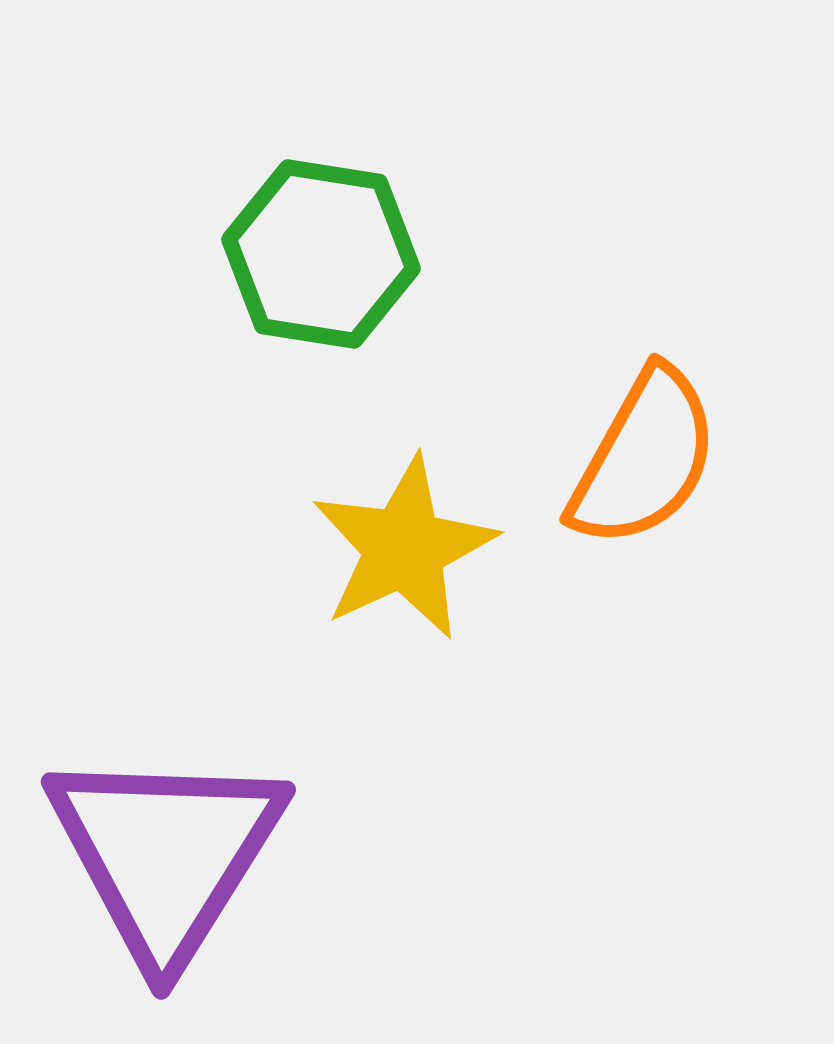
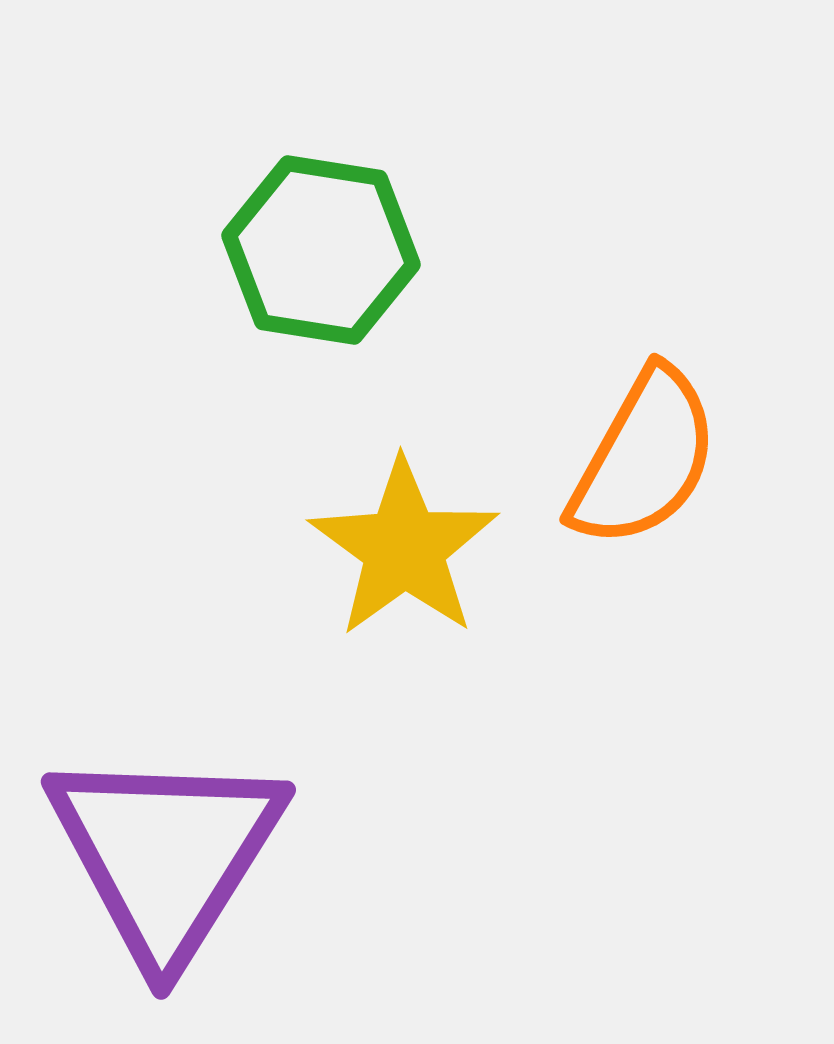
green hexagon: moved 4 px up
yellow star: rotated 11 degrees counterclockwise
